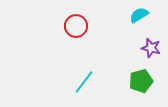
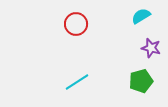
cyan semicircle: moved 2 px right, 1 px down
red circle: moved 2 px up
cyan line: moved 7 px left; rotated 20 degrees clockwise
